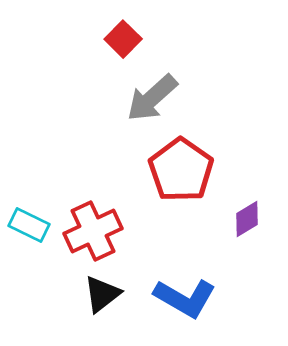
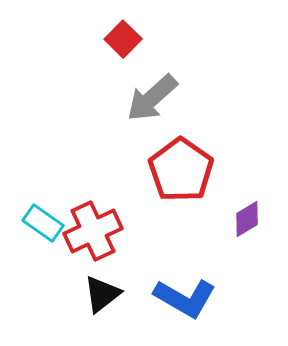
cyan rectangle: moved 14 px right, 2 px up; rotated 9 degrees clockwise
